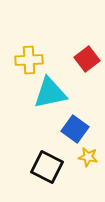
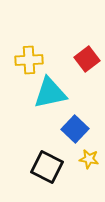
blue square: rotated 8 degrees clockwise
yellow star: moved 1 px right, 2 px down
